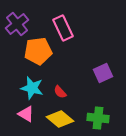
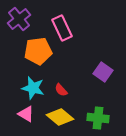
purple cross: moved 2 px right, 5 px up
pink rectangle: moved 1 px left
purple square: moved 1 px up; rotated 30 degrees counterclockwise
cyan star: moved 1 px right
red semicircle: moved 1 px right, 2 px up
yellow diamond: moved 2 px up
